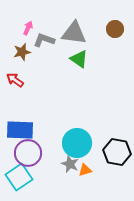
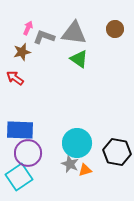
gray L-shape: moved 3 px up
red arrow: moved 2 px up
